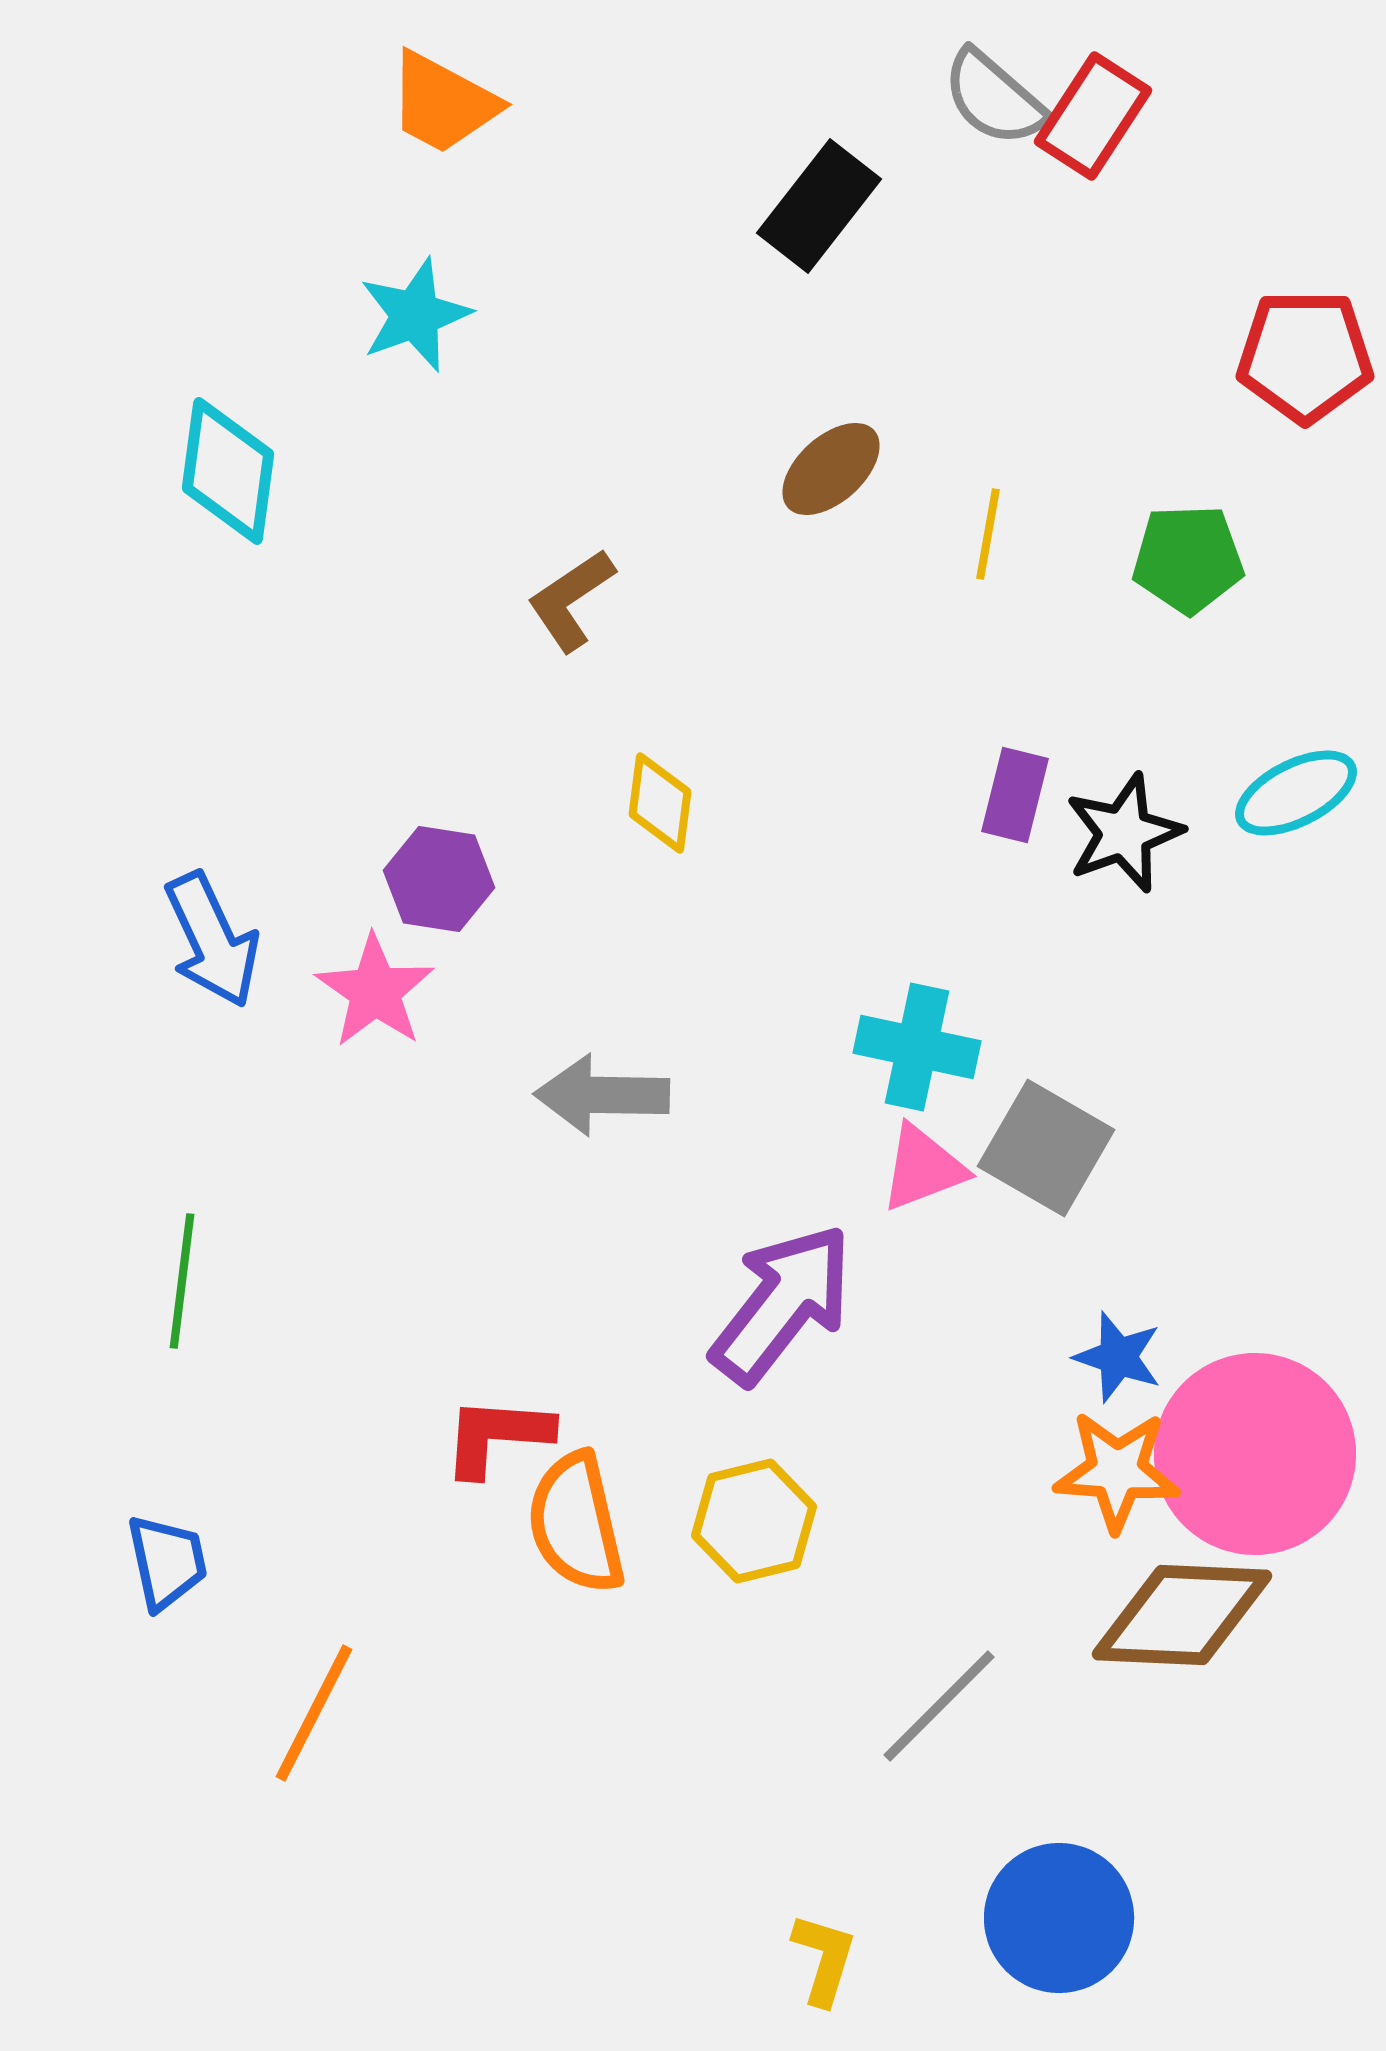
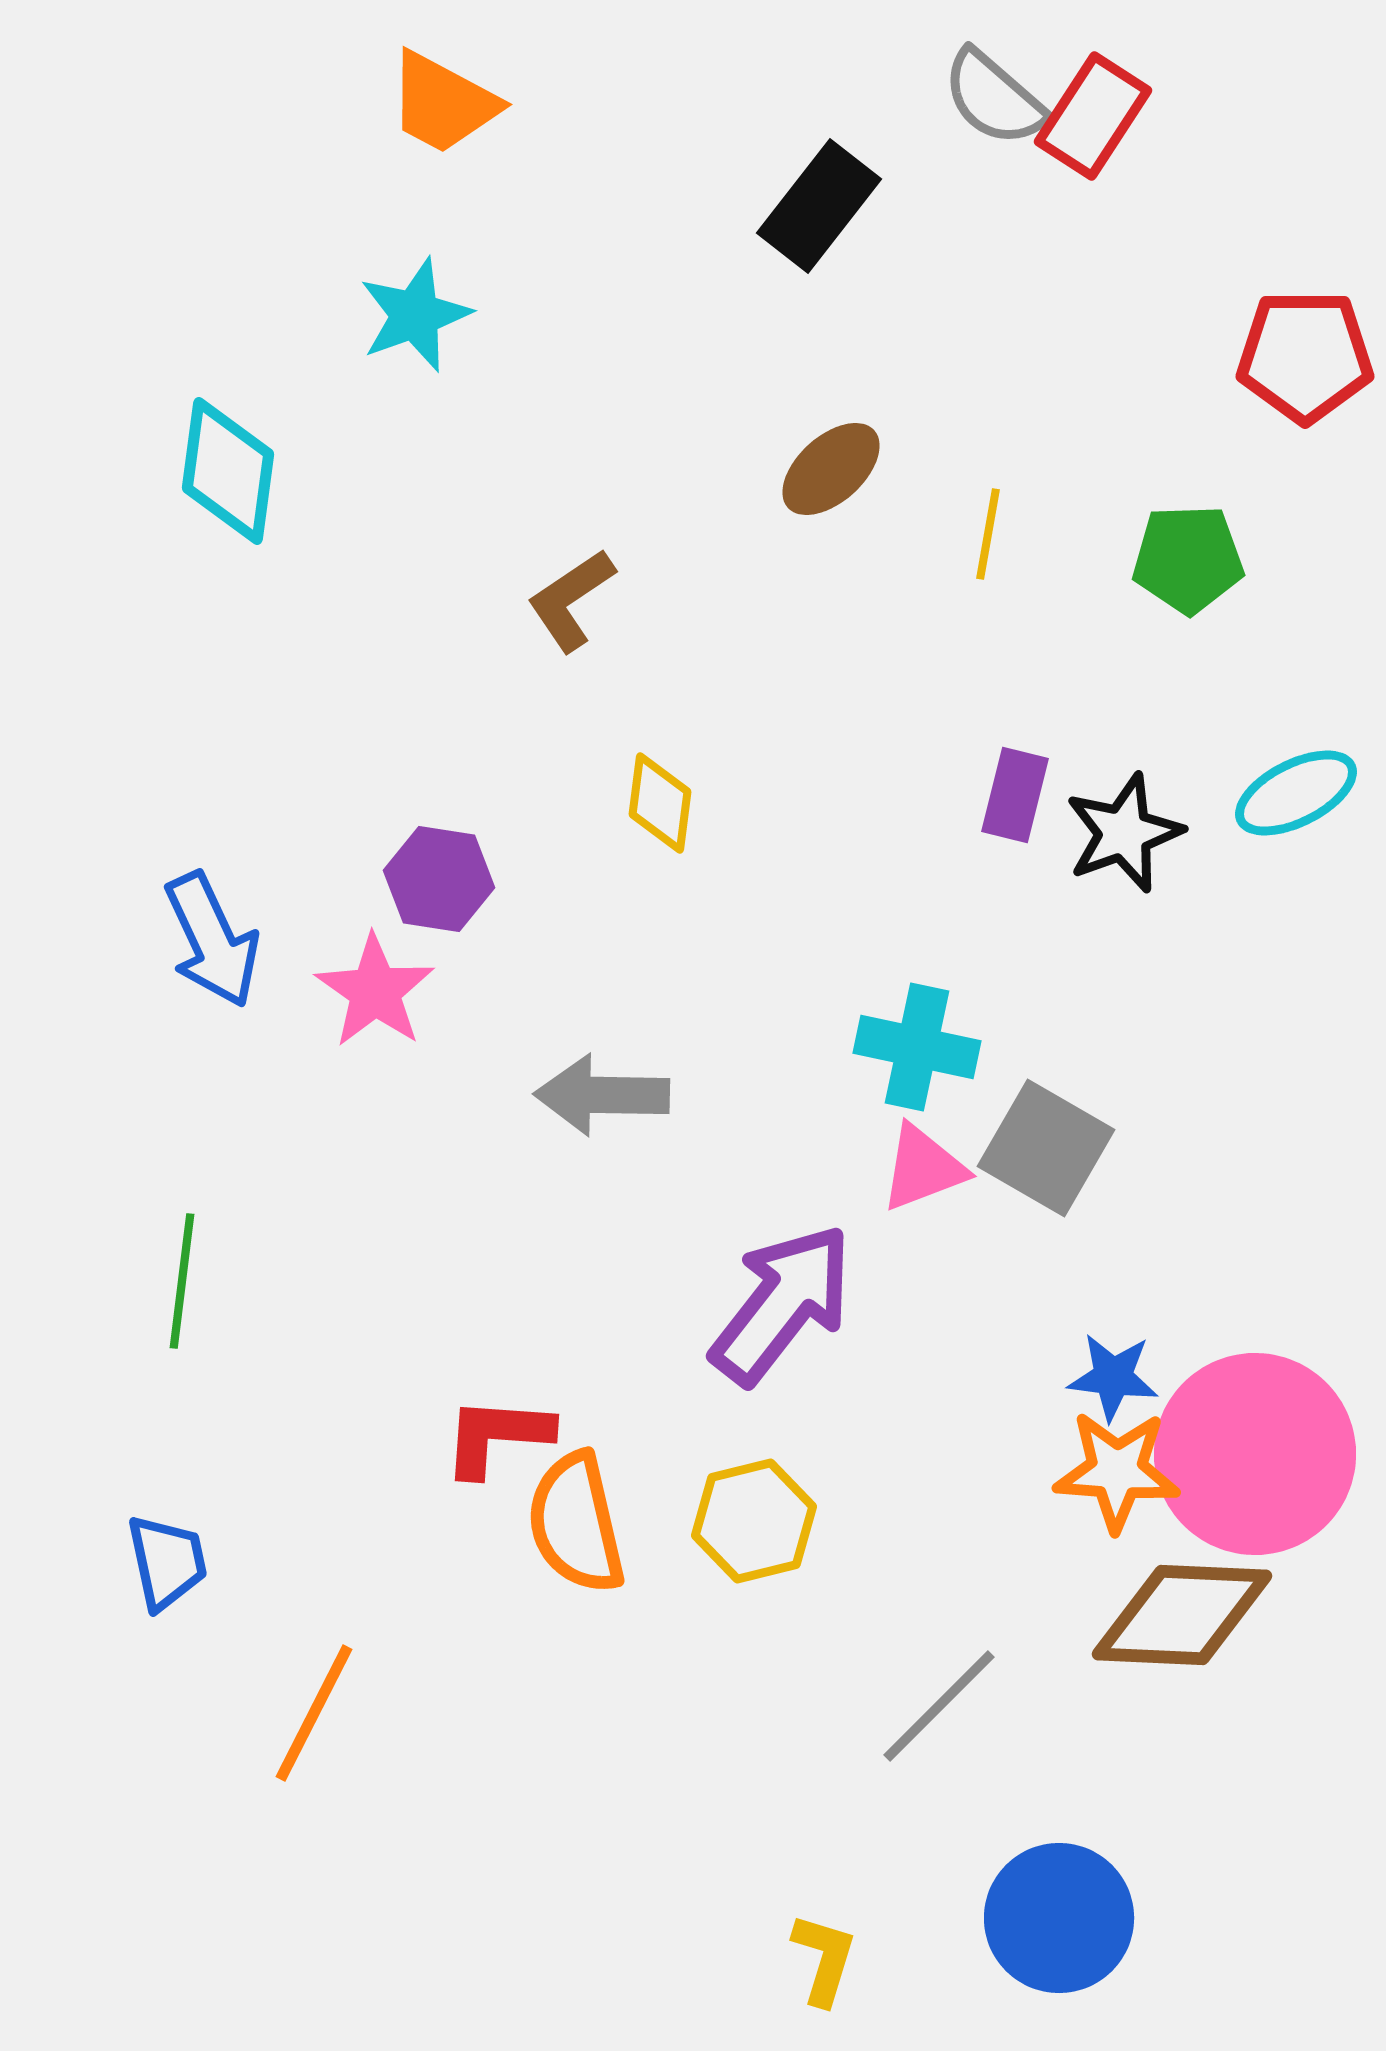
blue star: moved 5 px left, 20 px down; rotated 12 degrees counterclockwise
